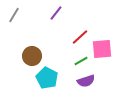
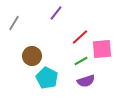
gray line: moved 8 px down
